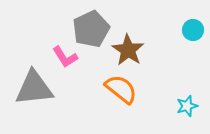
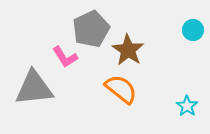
cyan star: rotated 20 degrees counterclockwise
